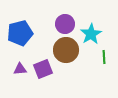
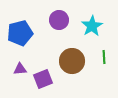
purple circle: moved 6 px left, 4 px up
cyan star: moved 1 px right, 8 px up
brown circle: moved 6 px right, 11 px down
purple square: moved 10 px down
